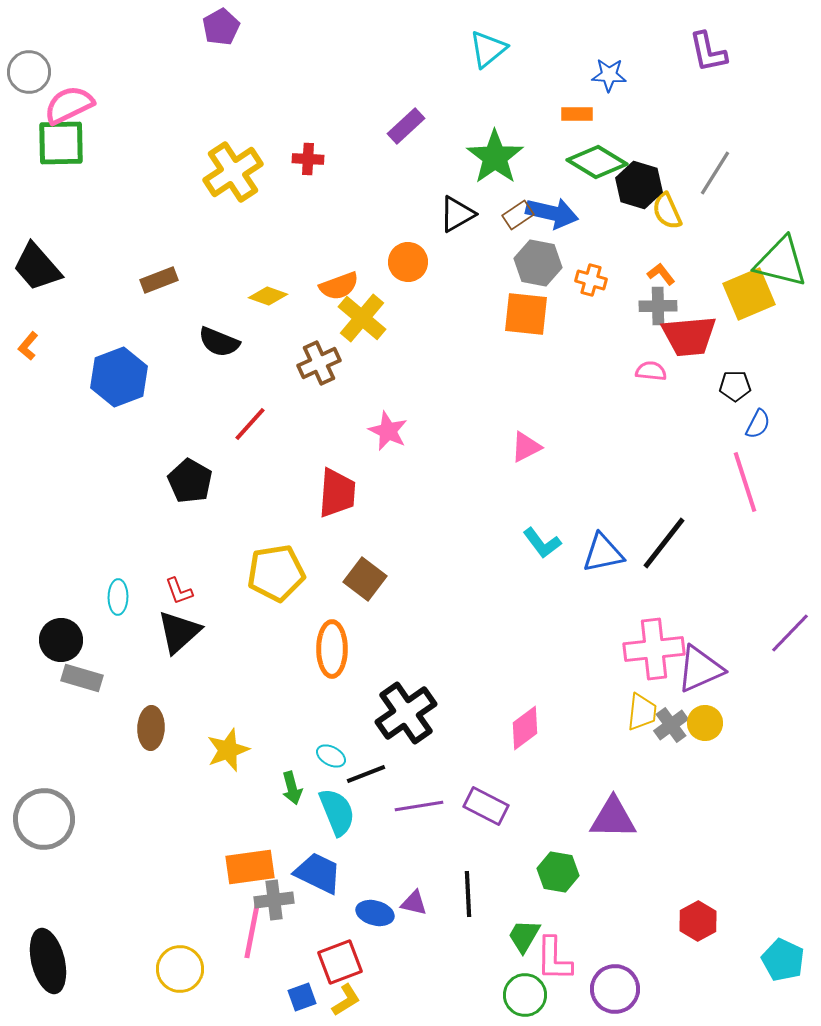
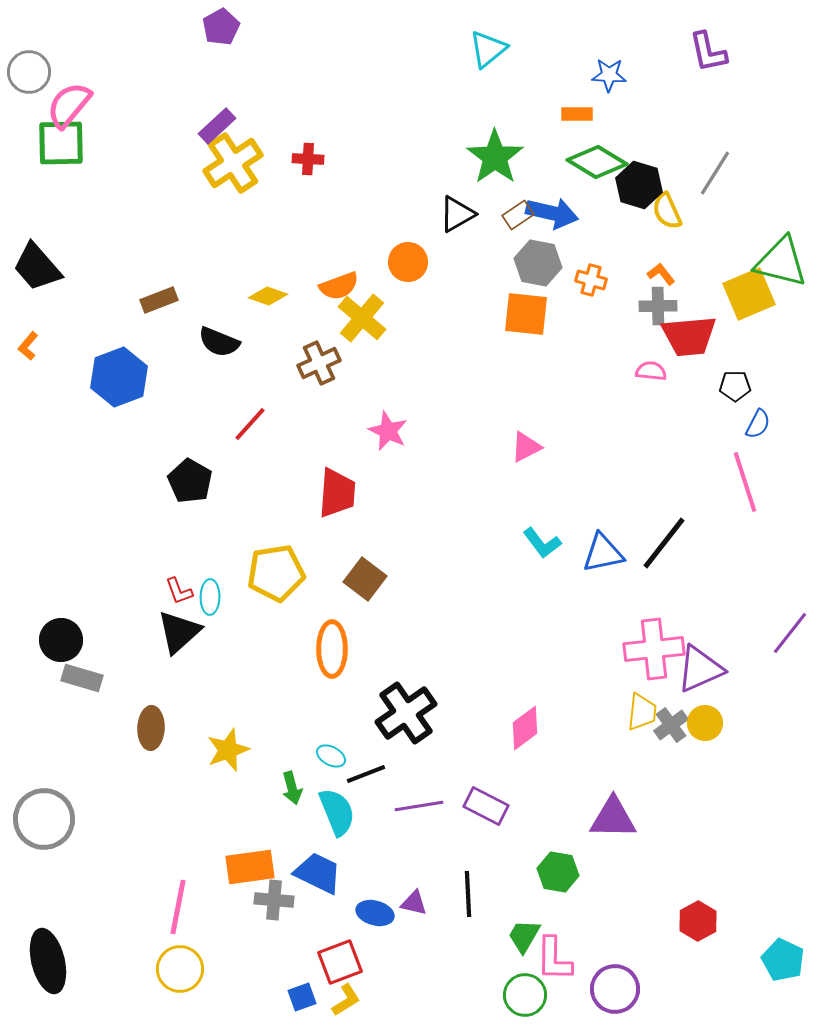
pink semicircle at (69, 105): rotated 24 degrees counterclockwise
purple rectangle at (406, 126): moved 189 px left
yellow cross at (233, 172): moved 9 px up
brown rectangle at (159, 280): moved 20 px down
cyan ellipse at (118, 597): moved 92 px right
purple line at (790, 633): rotated 6 degrees counterclockwise
gray cross at (274, 900): rotated 12 degrees clockwise
pink line at (252, 931): moved 74 px left, 24 px up
